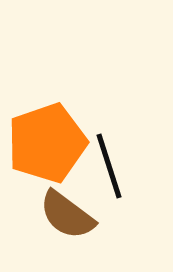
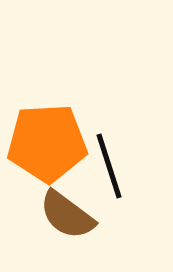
orange pentagon: rotated 16 degrees clockwise
